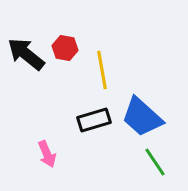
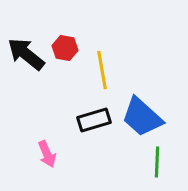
green line: moved 2 px right; rotated 36 degrees clockwise
